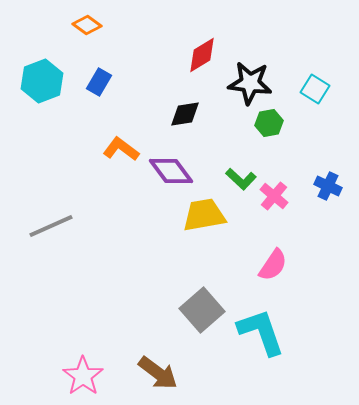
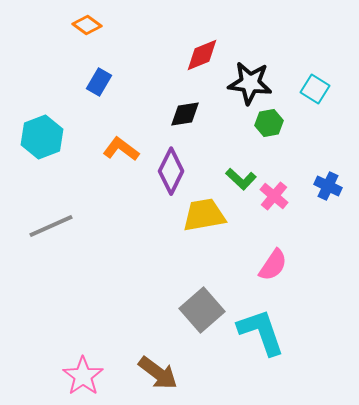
red diamond: rotated 9 degrees clockwise
cyan hexagon: moved 56 px down
purple diamond: rotated 63 degrees clockwise
